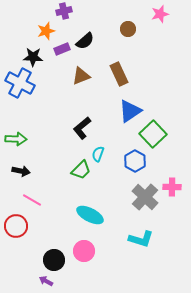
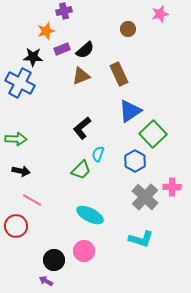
black semicircle: moved 9 px down
